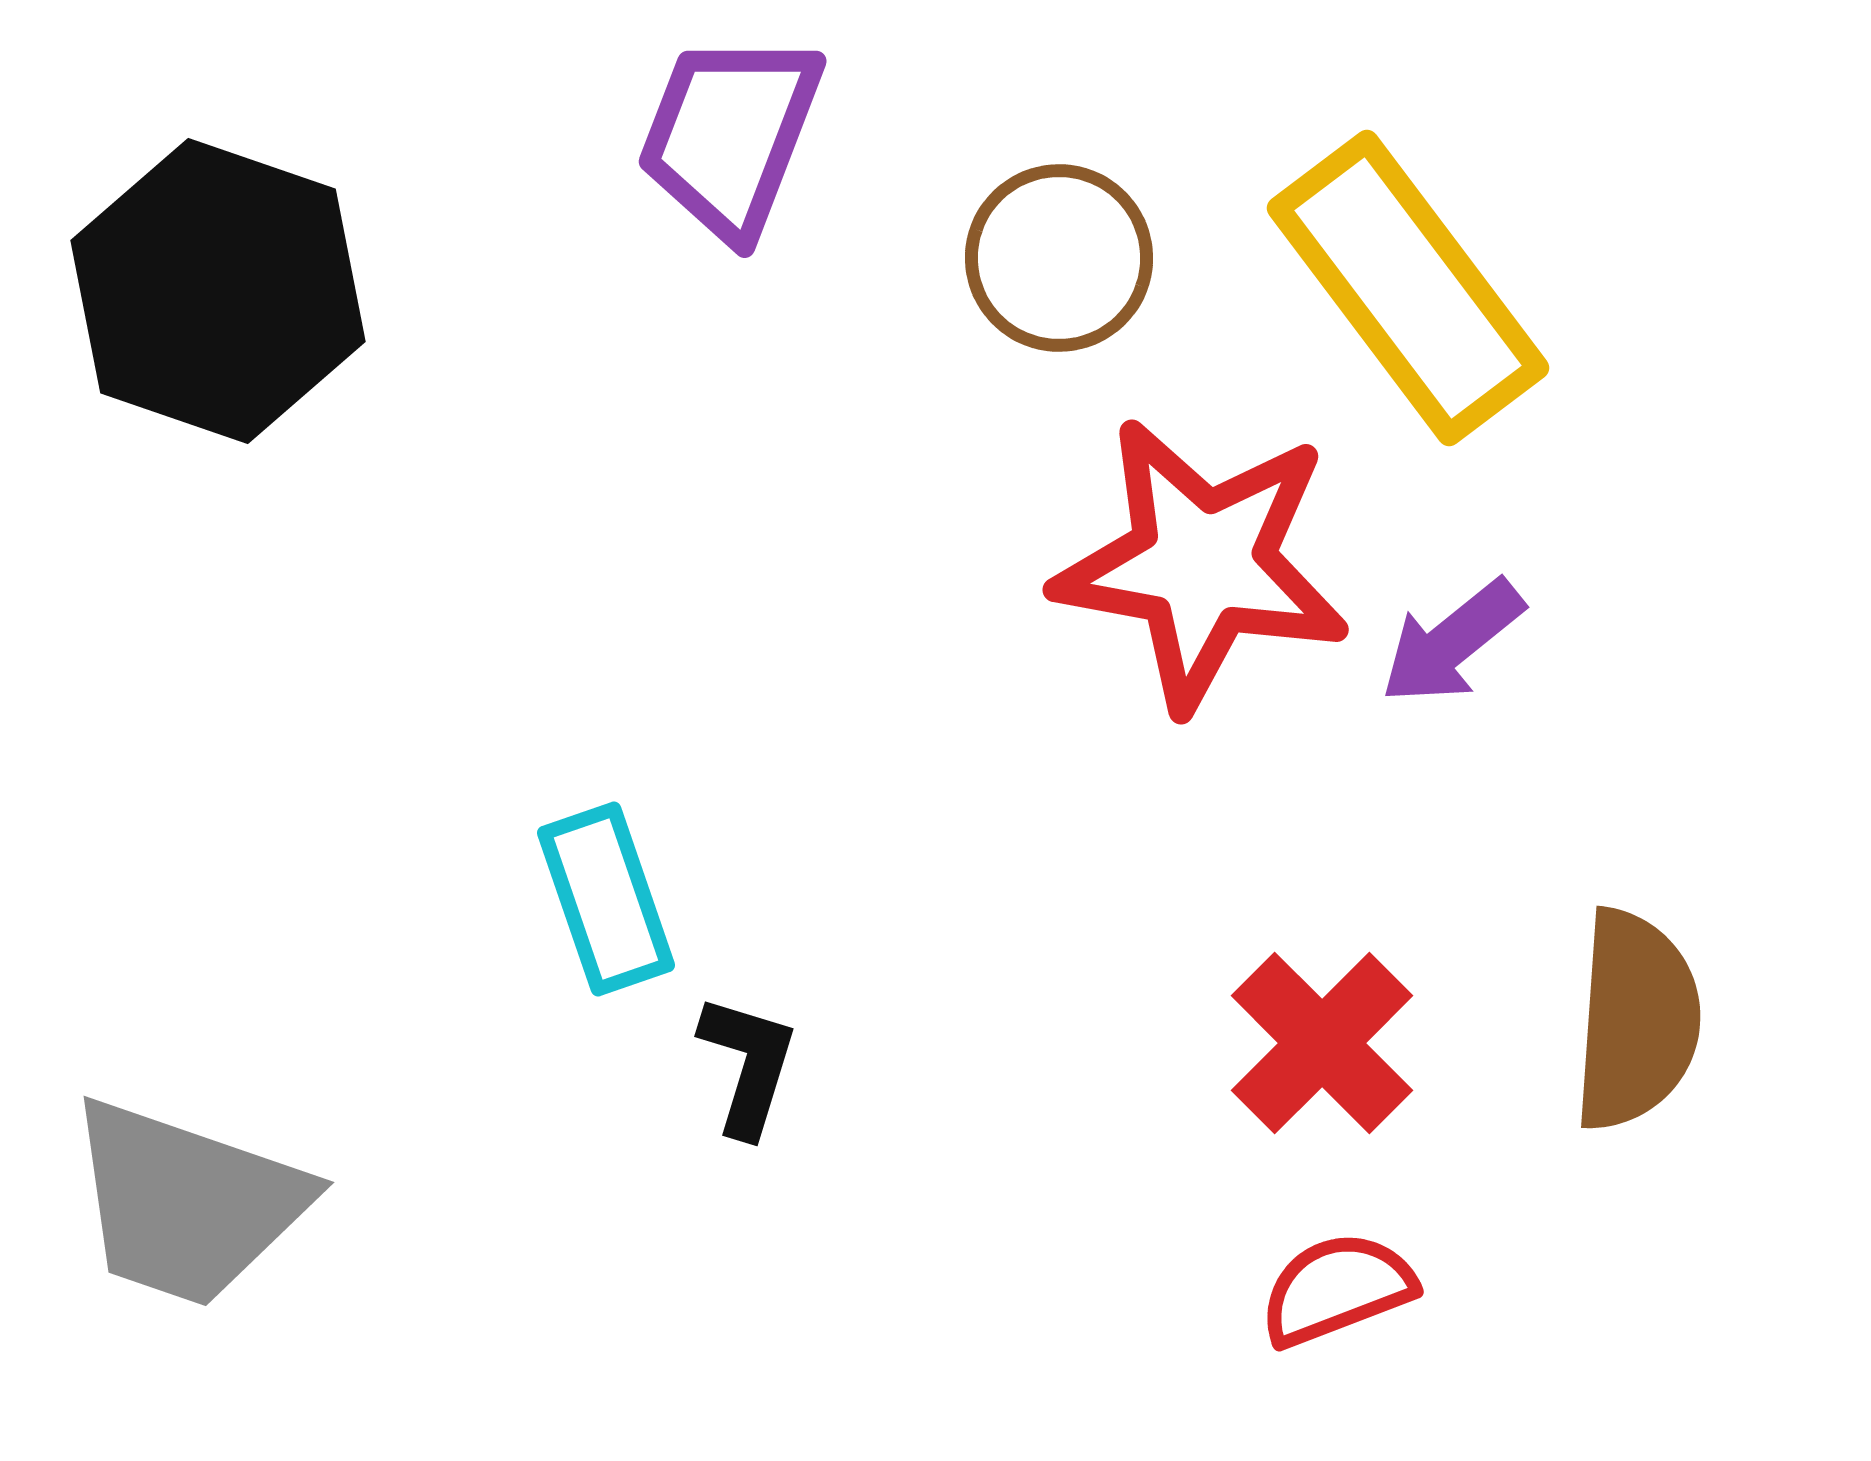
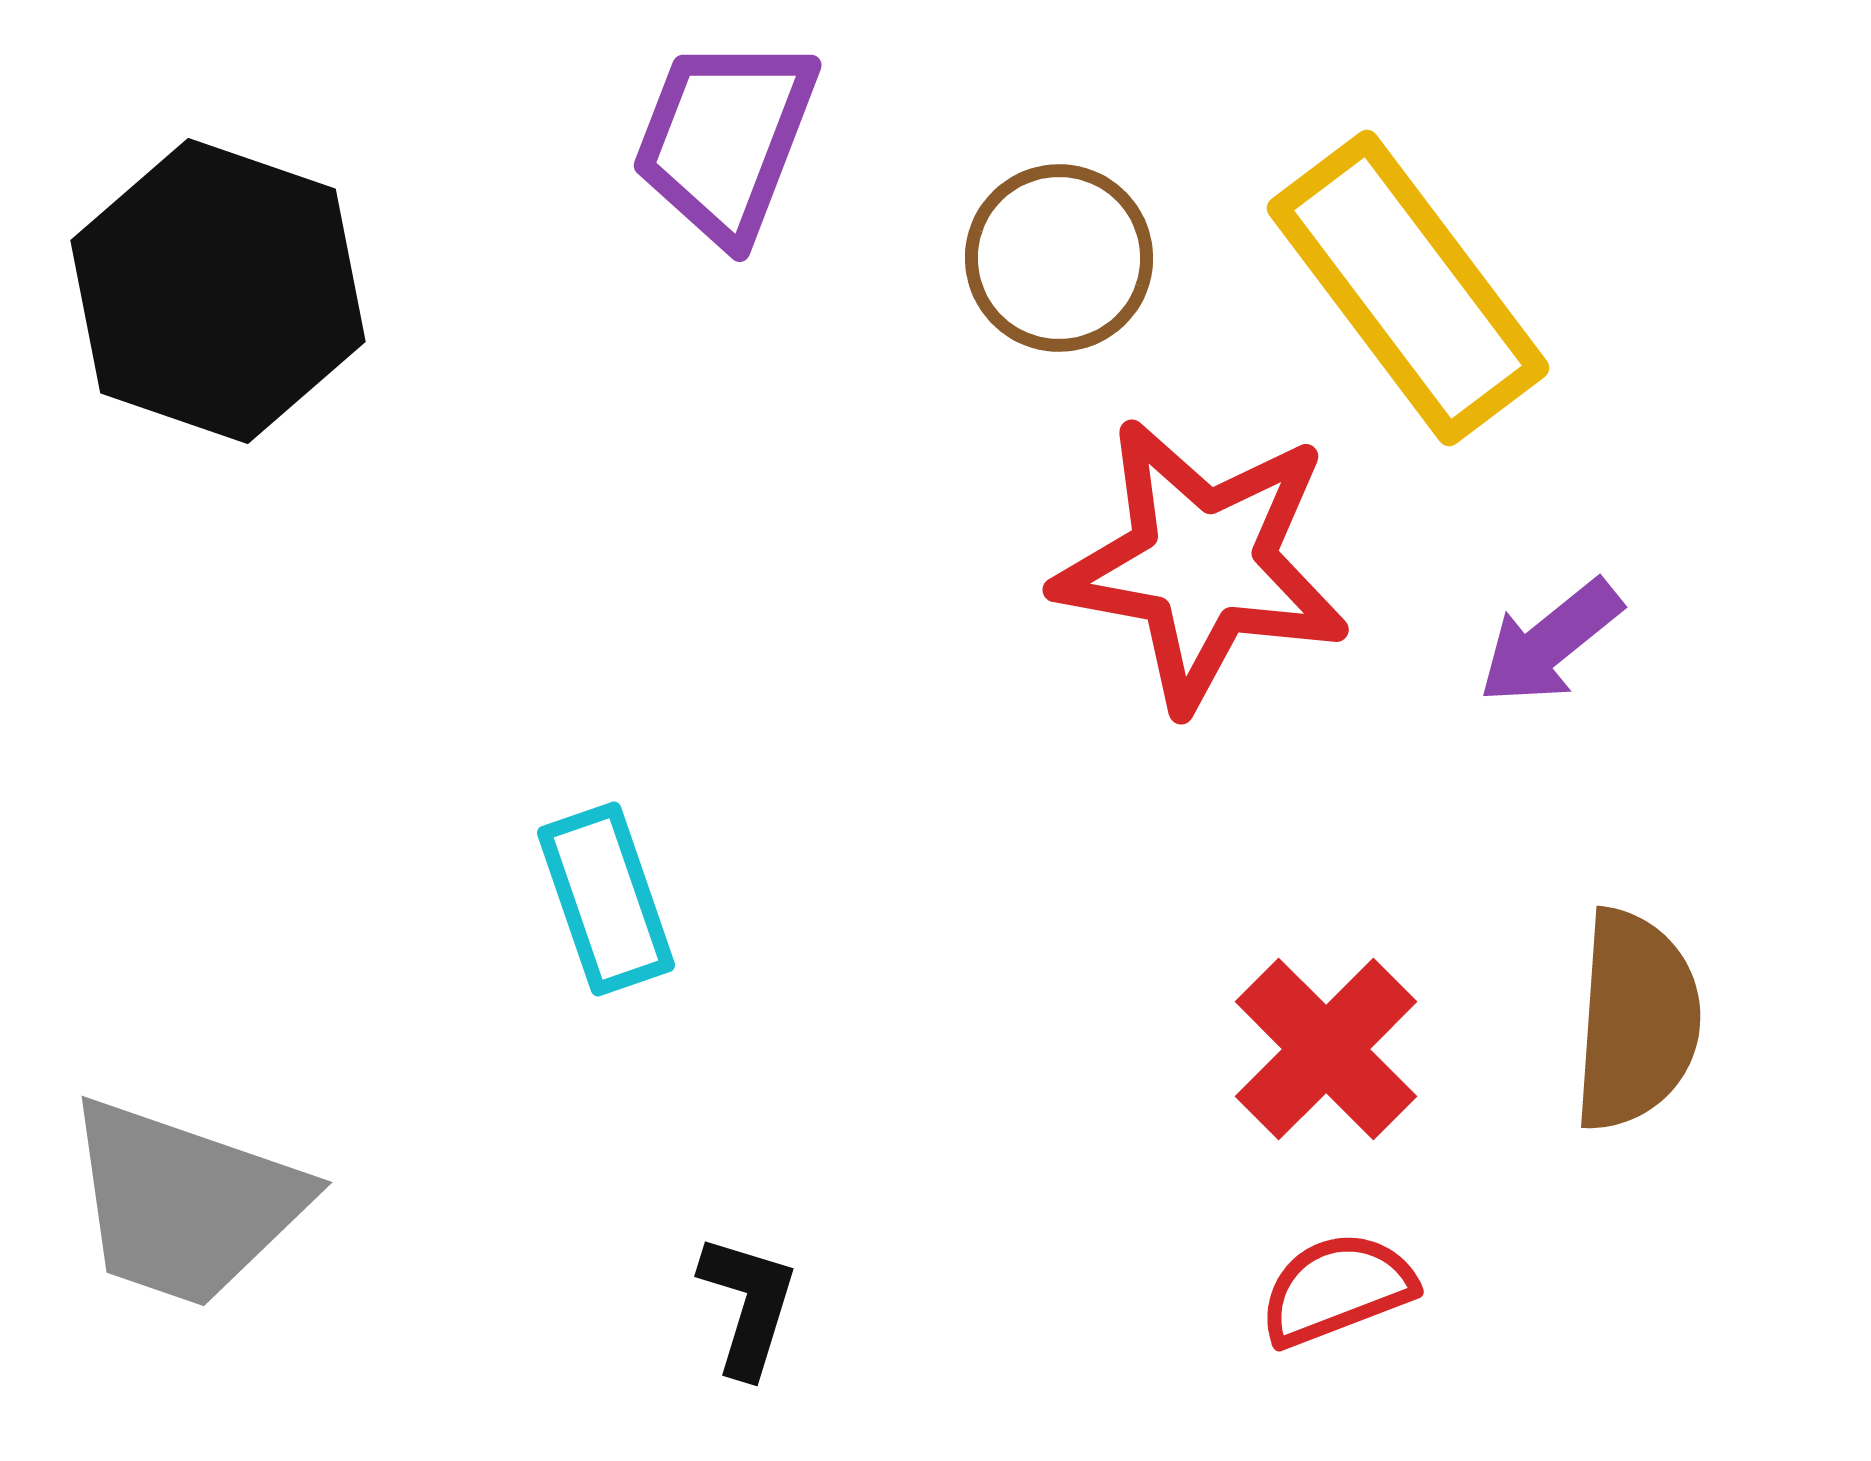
purple trapezoid: moved 5 px left, 4 px down
purple arrow: moved 98 px right
red cross: moved 4 px right, 6 px down
black L-shape: moved 240 px down
gray trapezoid: moved 2 px left
